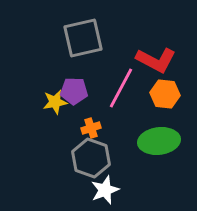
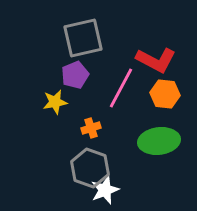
purple pentagon: moved 1 px right, 16 px up; rotated 24 degrees counterclockwise
gray hexagon: moved 1 px left, 10 px down
